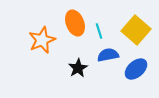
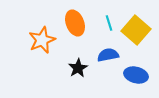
cyan line: moved 10 px right, 8 px up
blue ellipse: moved 6 px down; rotated 55 degrees clockwise
